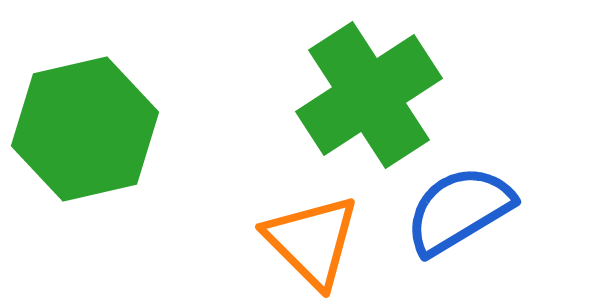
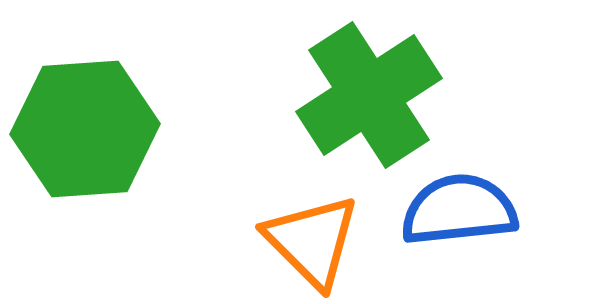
green hexagon: rotated 9 degrees clockwise
blue semicircle: rotated 25 degrees clockwise
